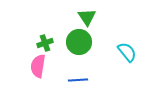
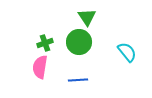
pink semicircle: moved 2 px right, 1 px down
